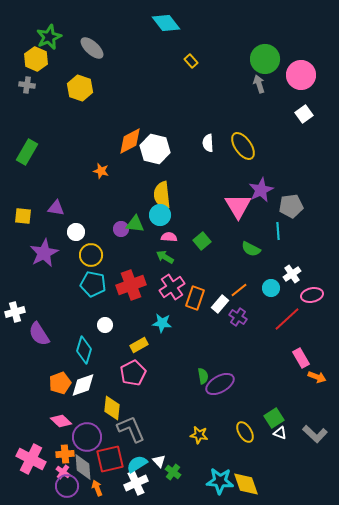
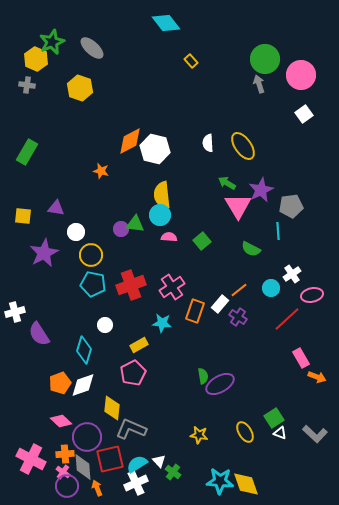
green star at (49, 37): moved 3 px right, 5 px down
green arrow at (165, 257): moved 62 px right, 74 px up
orange rectangle at (195, 298): moved 13 px down
gray L-shape at (131, 429): rotated 44 degrees counterclockwise
